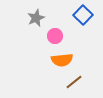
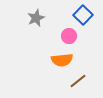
pink circle: moved 14 px right
brown line: moved 4 px right, 1 px up
